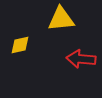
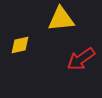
red arrow: rotated 40 degrees counterclockwise
